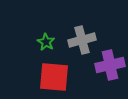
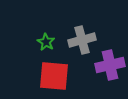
red square: moved 1 px up
